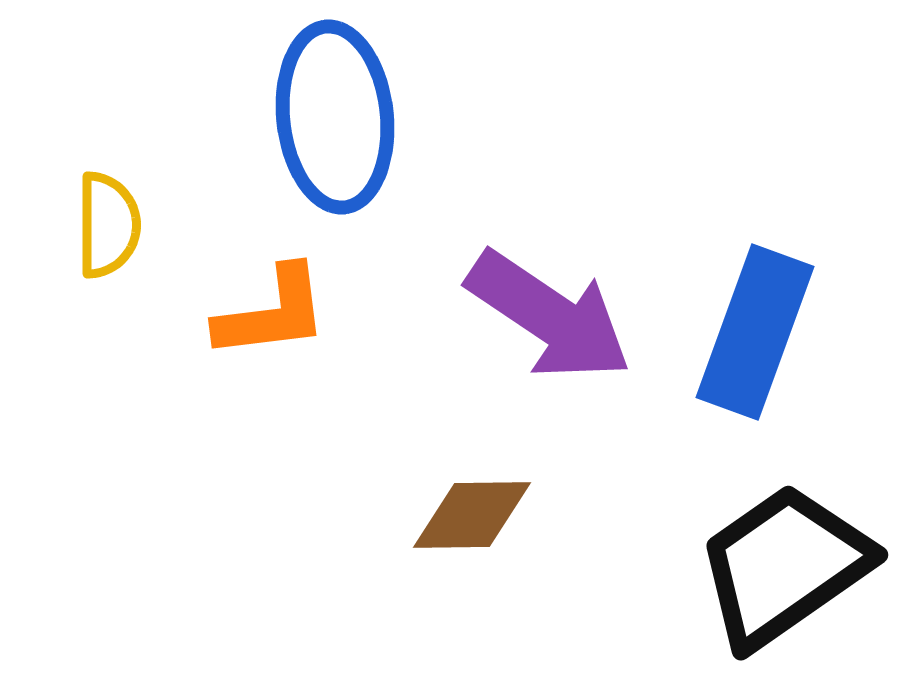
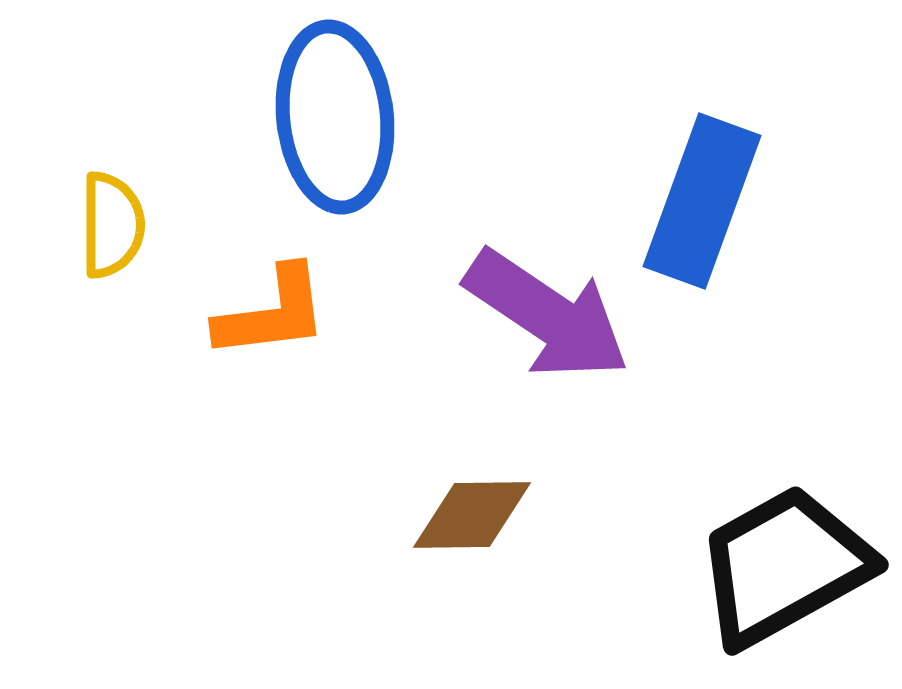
yellow semicircle: moved 4 px right
purple arrow: moved 2 px left, 1 px up
blue rectangle: moved 53 px left, 131 px up
black trapezoid: rotated 6 degrees clockwise
